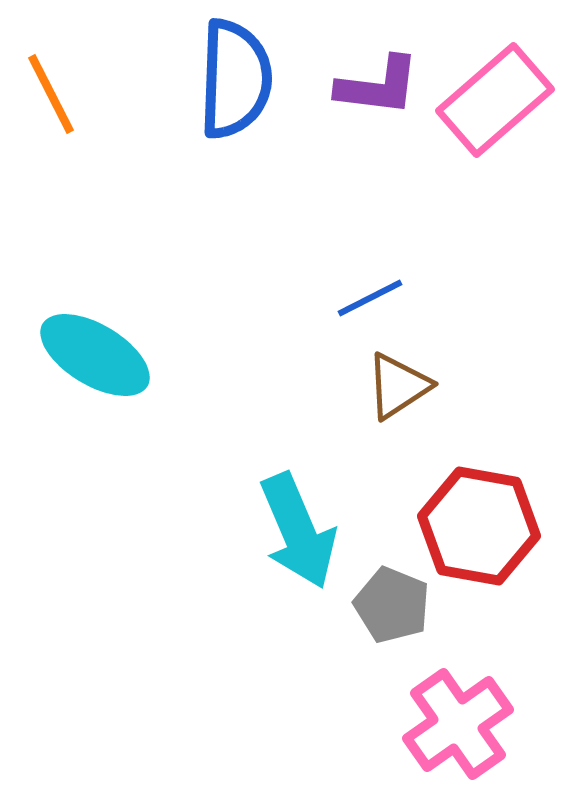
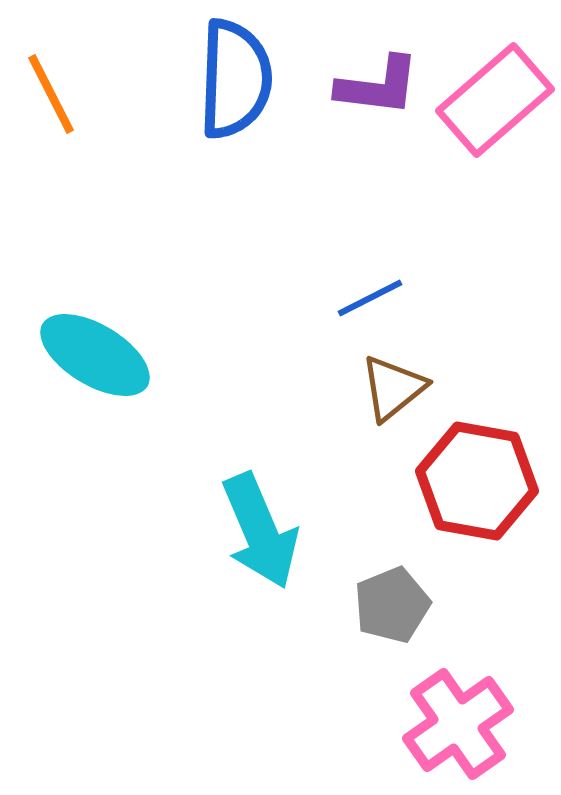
brown triangle: moved 5 px left, 2 px down; rotated 6 degrees counterclockwise
red hexagon: moved 2 px left, 45 px up
cyan arrow: moved 38 px left
gray pentagon: rotated 28 degrees clockwise
